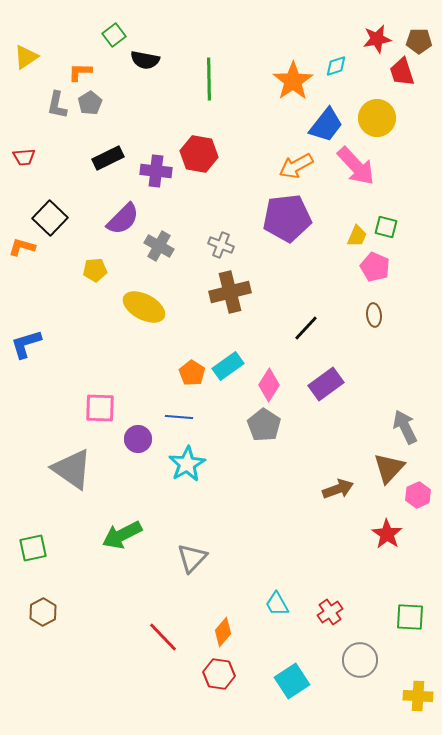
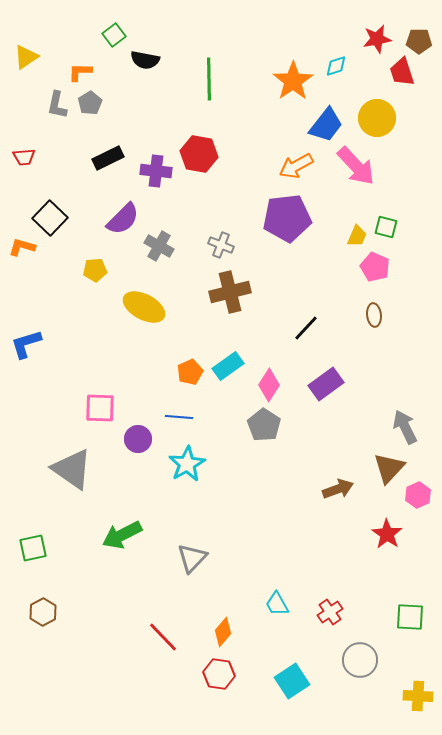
orange pentagon at (192, 373): moved 2 px left, 1 px up; rotated 15 degrees clockwise
